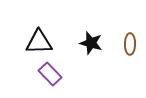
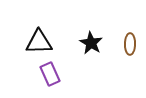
black star: rotated 15 degrees clockwise
purple rectangle: rotated 20 degrees clockwise
